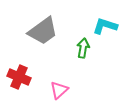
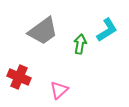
cyan L-shape: moved 2 px right, 4 px down; rotated 130 degrees clockwise
green arrow: moved 3 px left, 4 px up
